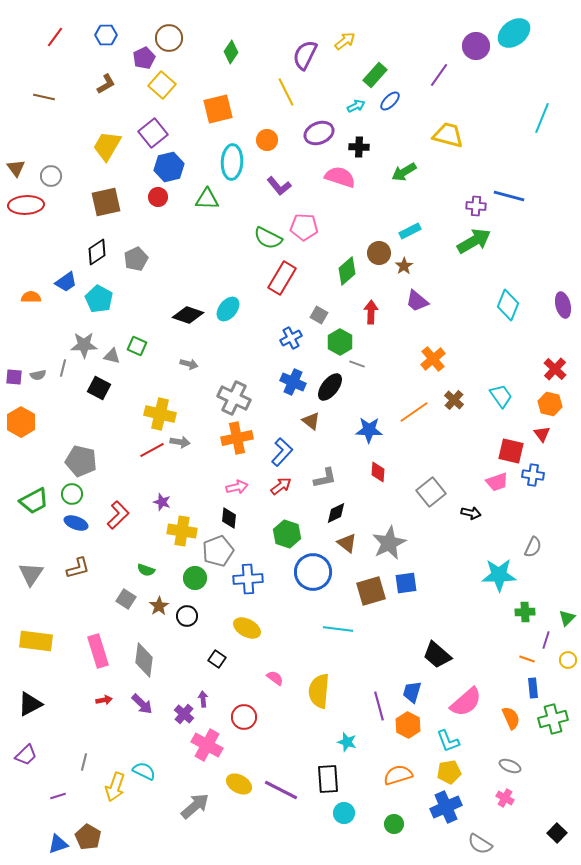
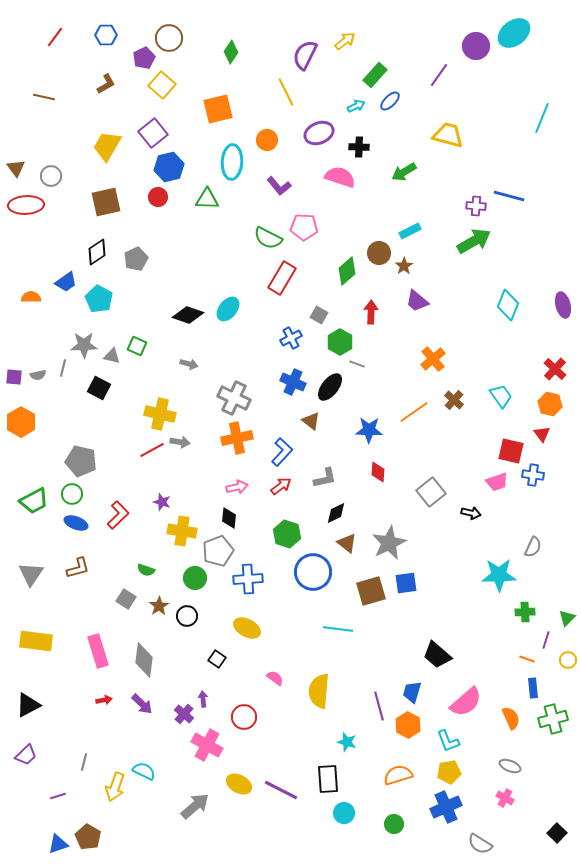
black triangle at (30, 704): moved 2 px left, 1 px down
